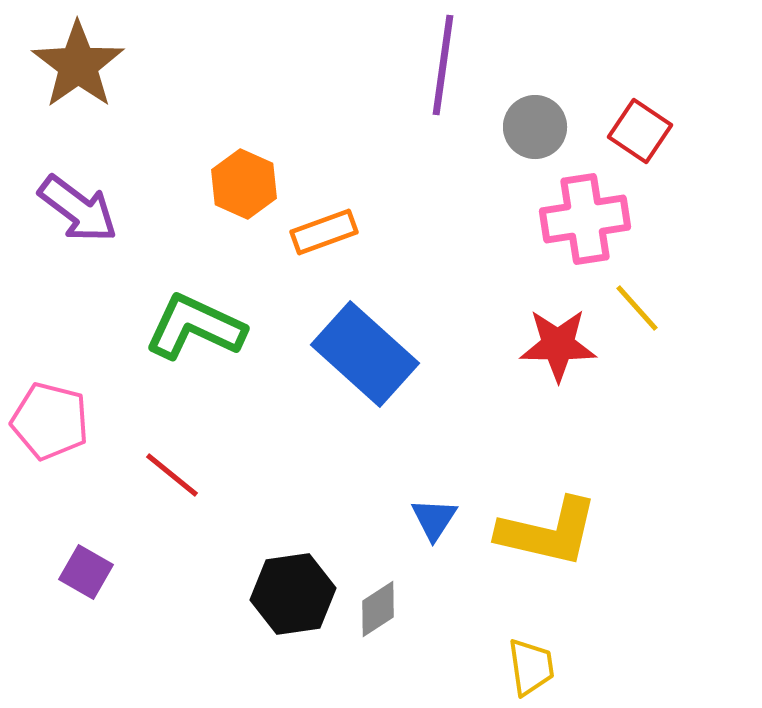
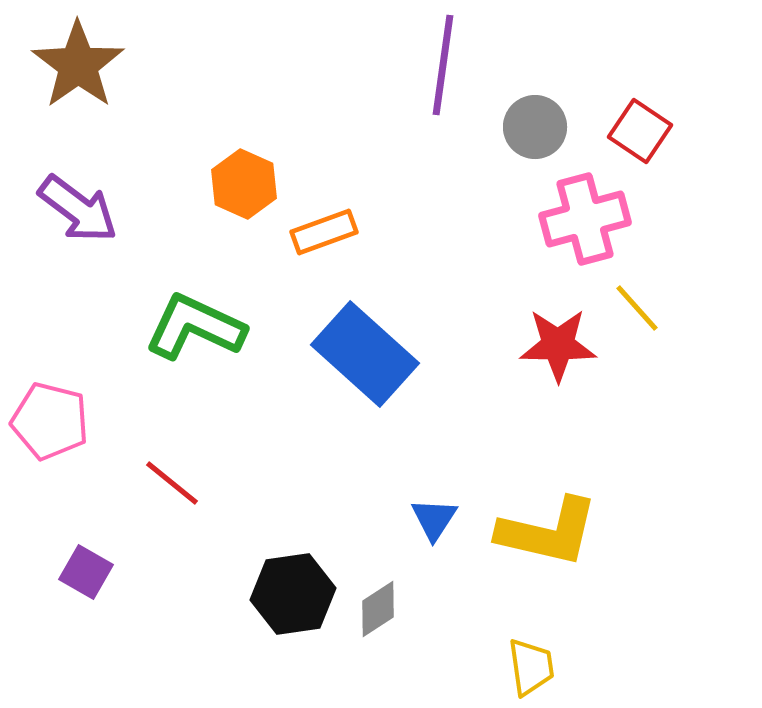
pink cross: rotated 6 degrees counterclockwise
red line: moved 8 px down
